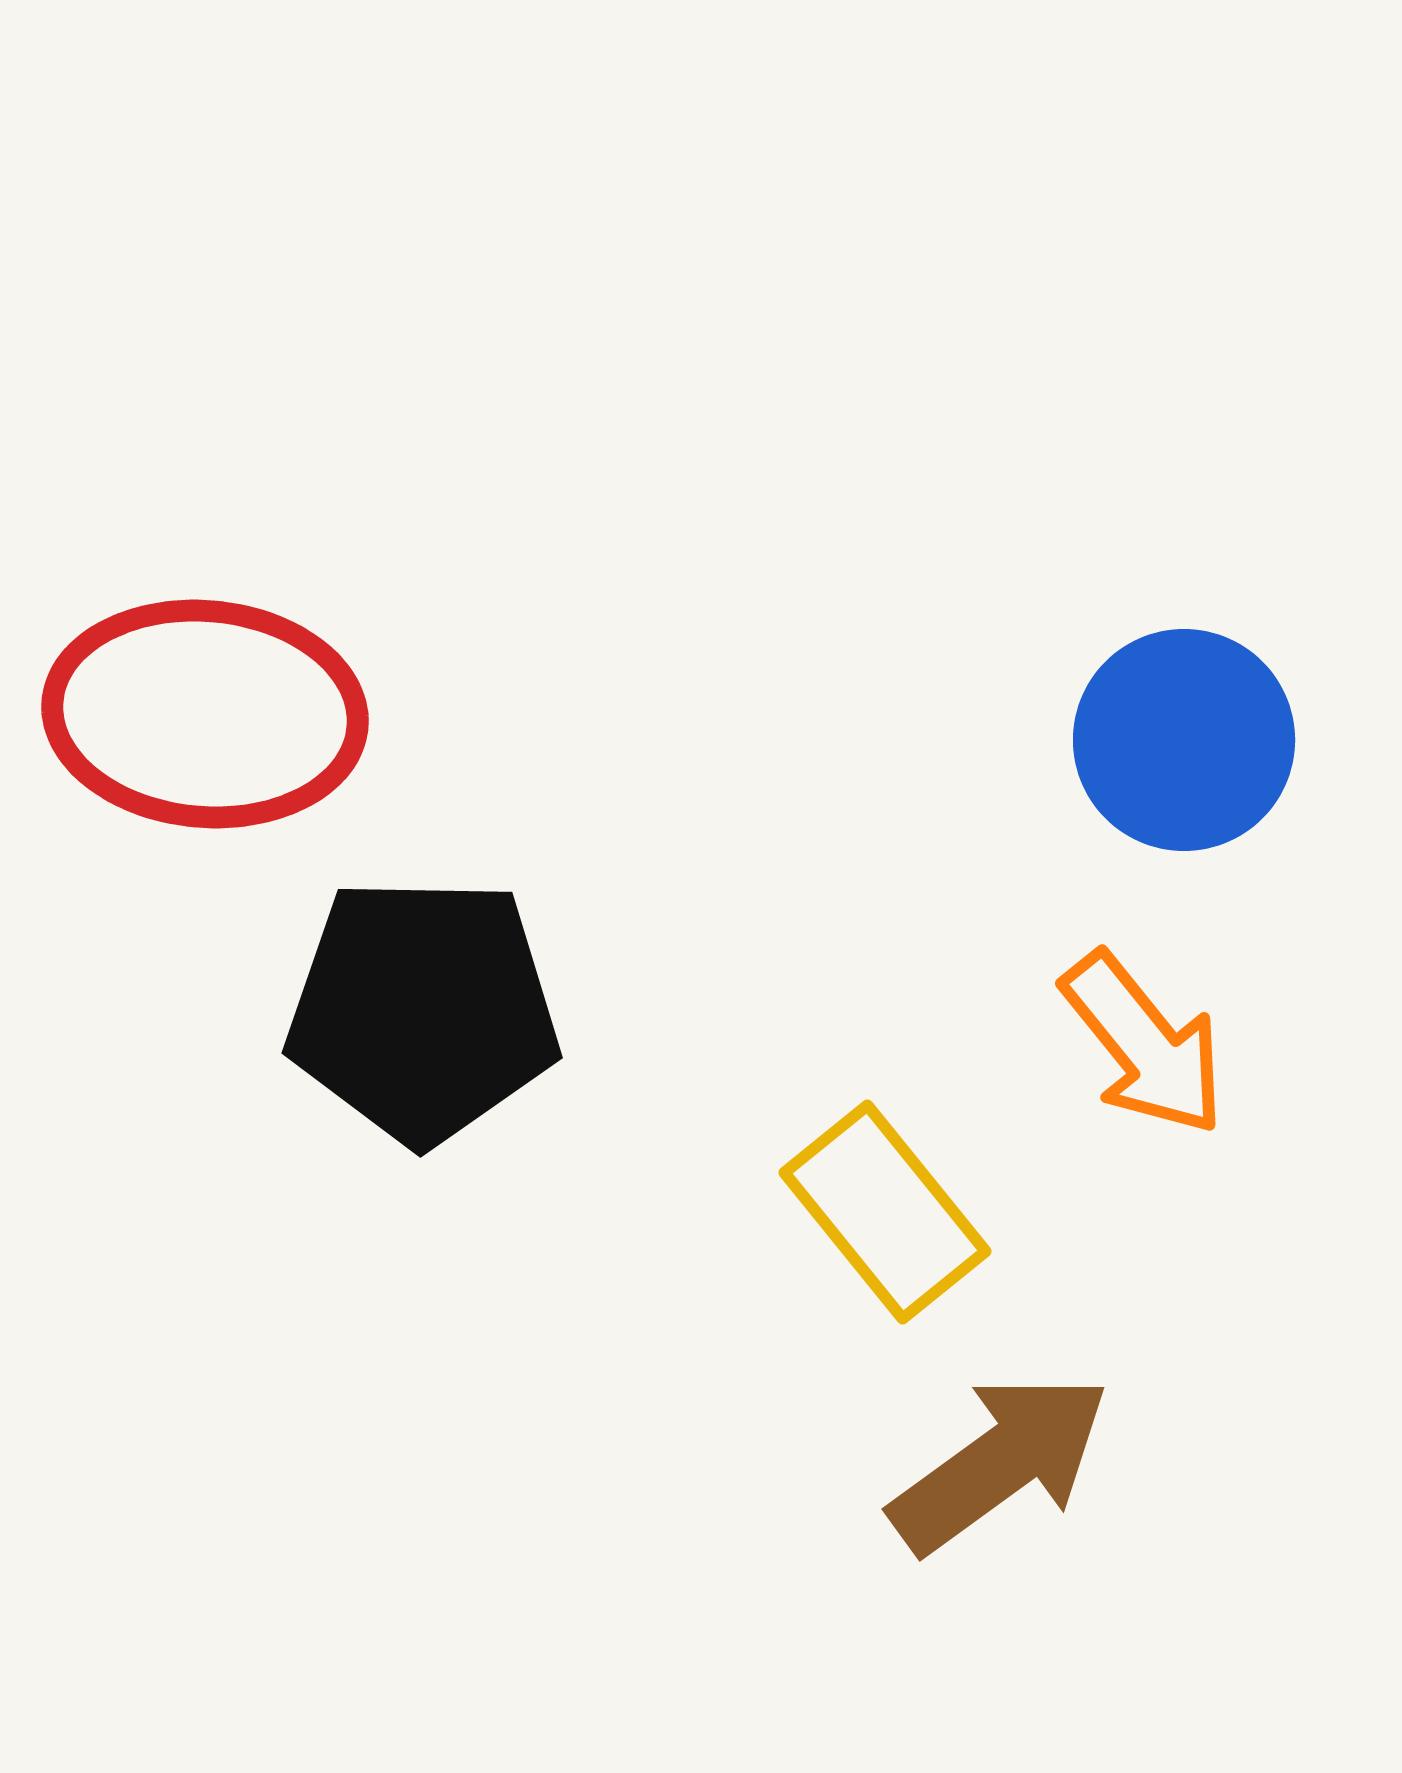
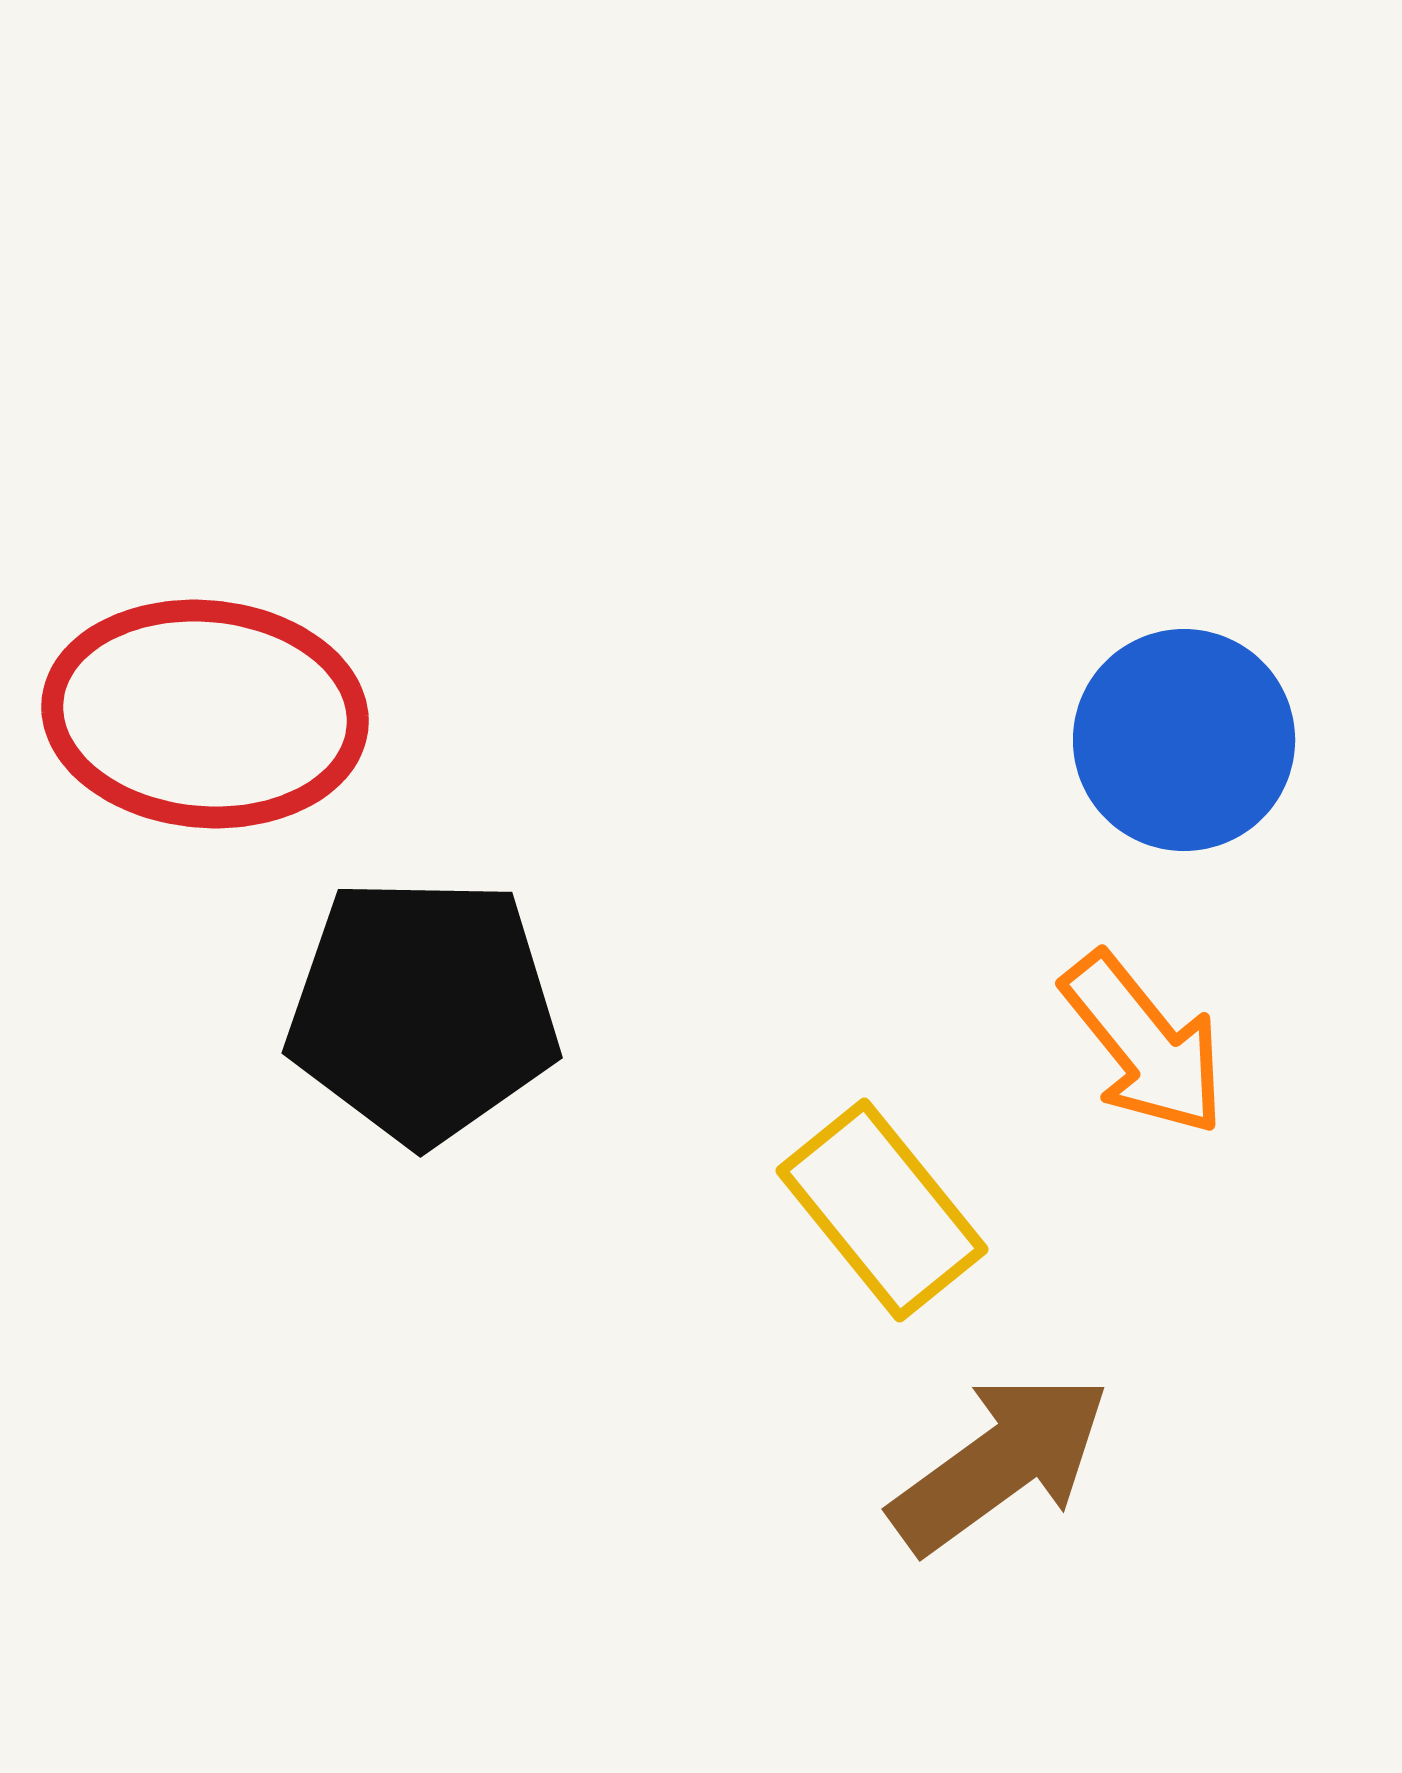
yellow rectangle: moved 3 px left, 2 px up
